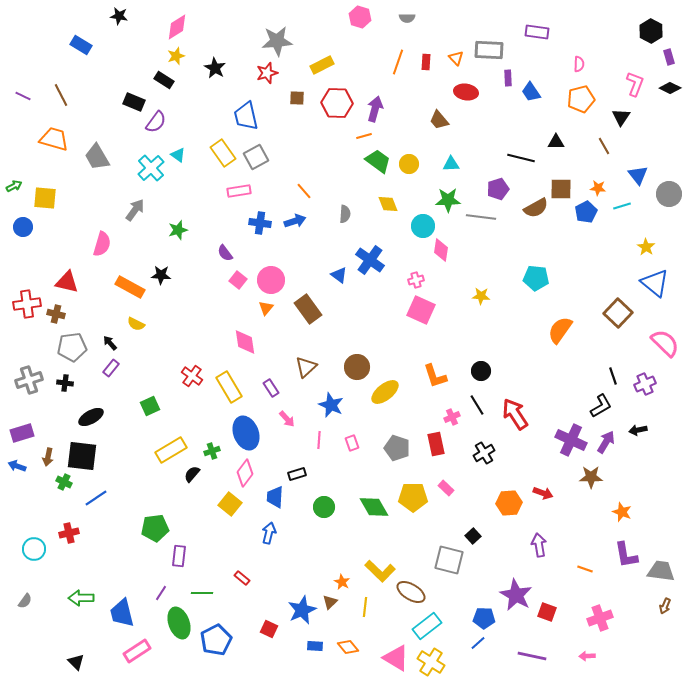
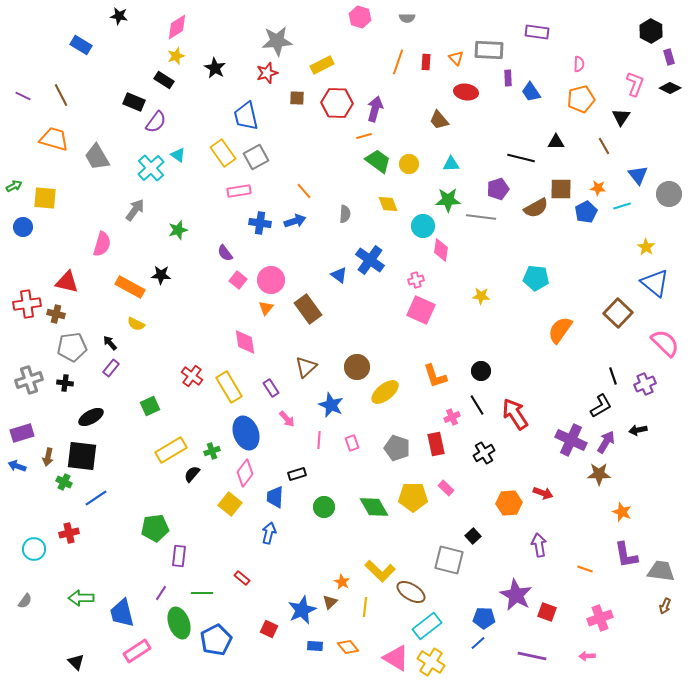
brown star at (591, 477): moved 8 px right, 3 px up
